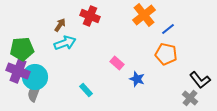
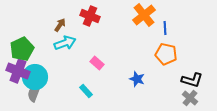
blue line: moved 3 px left, 1 px up; rotated 56 degrees counterclockwise
green pentagon: rotated 20 degrees counterclockwise
pink rectangle: moved 20 px left
black L-shape: moved 8 px left; rotated 35 degrees counterclockwise
cyan rectangle: moved 1 px down
